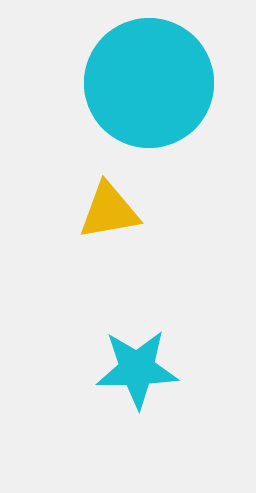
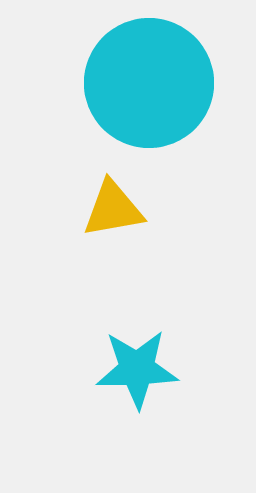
yellow triangle: moved 4 px right, 2 px up
